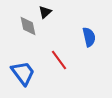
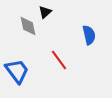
blue semicircle: moved 2 px up
blue trapezoid: moved 6 px left, 2 px up
